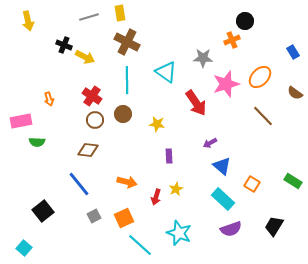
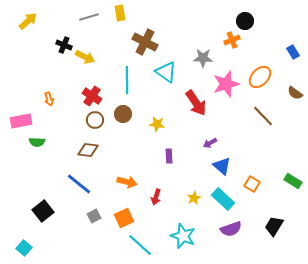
yellow arrow at (28, 21): rotated 120 degrees counterclockwise
brown cross at (127, 42): moved 18 px right
blue line at (79, 184): rotated 12 degrees counterclockwise
yellow star at (176, 189): moved 18 px right, 9 px down
cyan star at (179, 233): moved 4 px right, 3 px down
